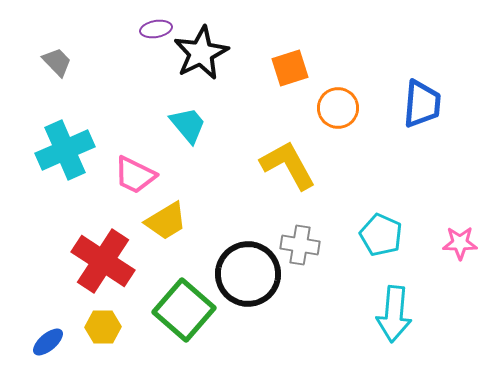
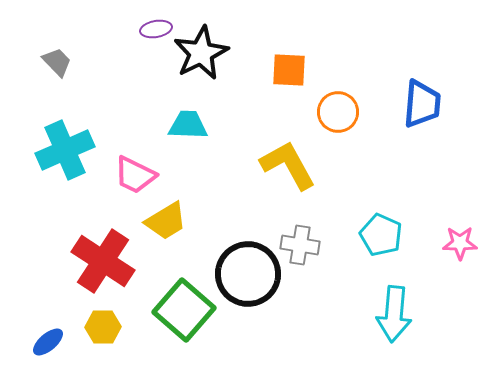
orange square: moved 1 px left, 2 px down; rotated 21 degrees clockwise
orange circle: moved 4 px down
cyan trapezoid: rotated 48 degrees counterclockwise
